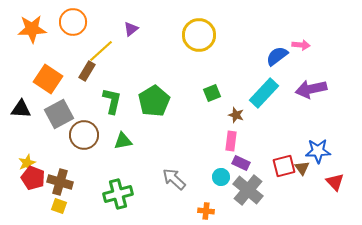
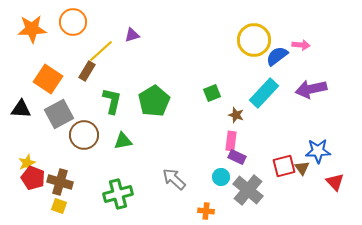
purple triangle: moved 1 px right, 6 px down; rotated 21 degrees clockwise
yellow circle: moved 55 px right, 5 px down
purple rectangle: moved 4 px left, 6 px up
